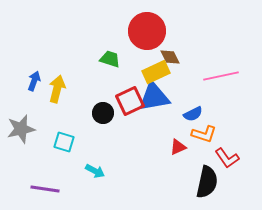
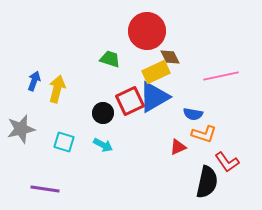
blue triangle: rotated 20 degrees counterclockwise
blue semicircle: rotated 36 degrees clockwise
red L-shape: moved 4 px down
cyan arrow: moved 8 px right, 26 px up
